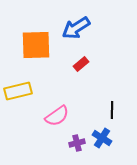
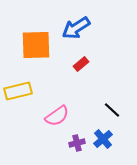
black line: rotated 48 degrees counterclockwise
blue cross: moved 1 px right, 1 px down; rotated 18 degrees clockwise
